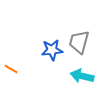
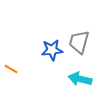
cyan arrow: moved 2 px left, 3 px down
